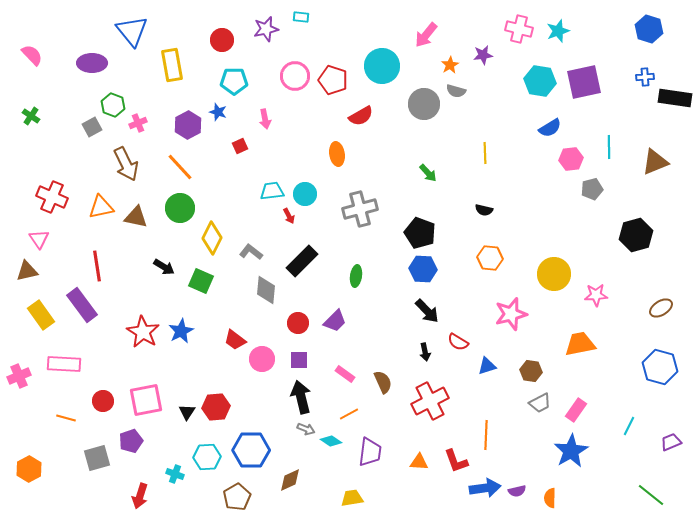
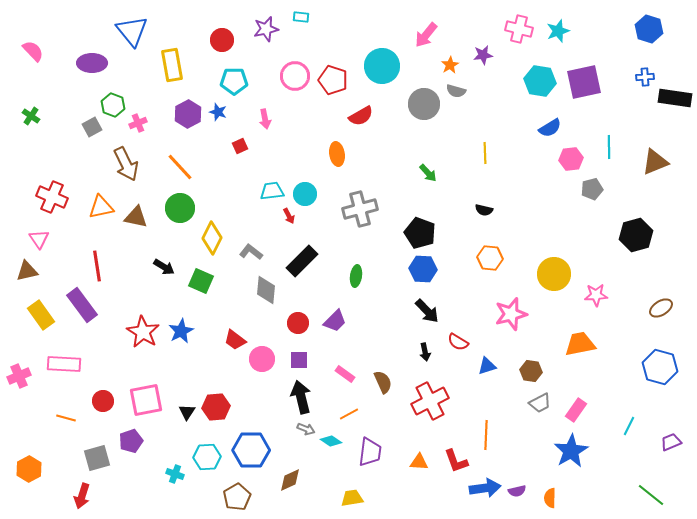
pink semicircle at (32, 55): moved 1 px right, 4 px up
purple hexagon at (188, 125): moved 11 px up
red arrow at (140, 496): moved 58 px left
